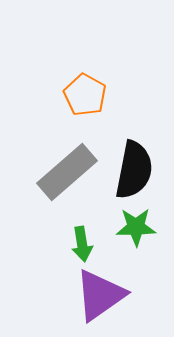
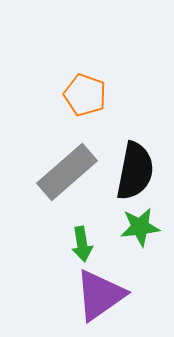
orange pentagon: rotated 9 degrees counterclockwise
black semicircle: moved 1 px right, 1 px down
green star: moved 4 px right; rotated 6 degrees counterclockwise
